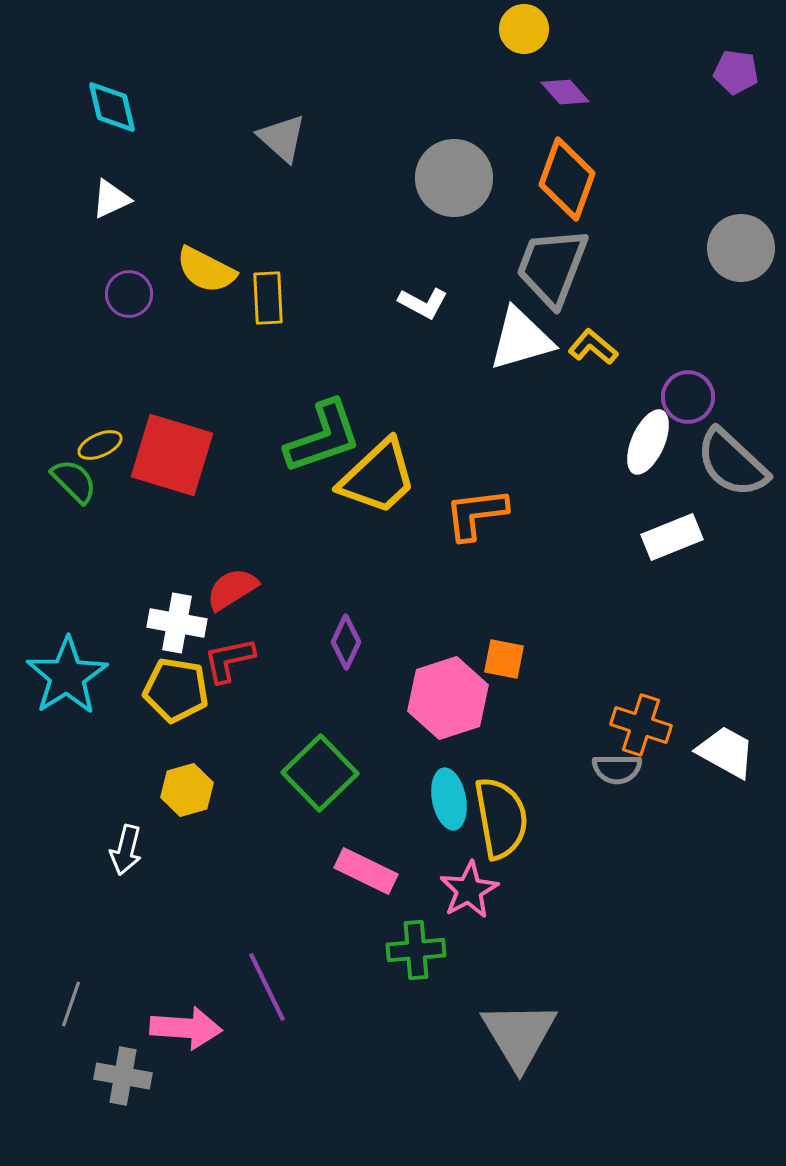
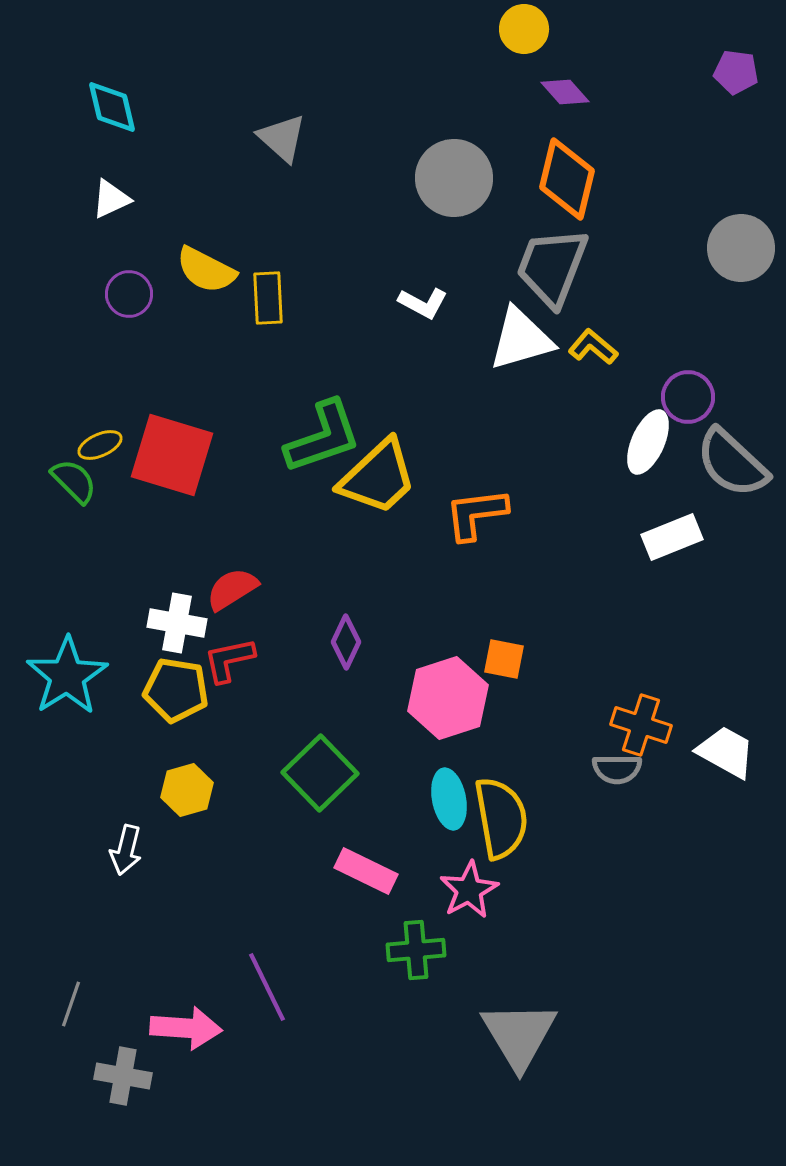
orange diamond at (567, 179): rotated 6 degrees counterclockwise
